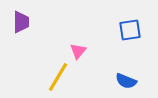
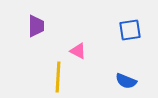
purple trapezoid: moved 15 px right, 4 px down
pink triangle: rotated 42 degrees counterclockwise
yellow line: rotated 28 degrees counterclockwise
